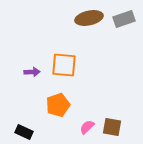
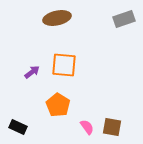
brown ellipse: moved 32 px left
purple arrow: rotated 35 degrees counterclockwise
orange pentagon: rotated 20 degrees counterclockwise
pink semicircle: rotated 98 degrees clockwise
black rectangle: moved 6 px left, 5 px up
